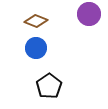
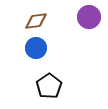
purple circle: moved 3 px down
brown diamond: rotated 30 degrees counterclockwise
